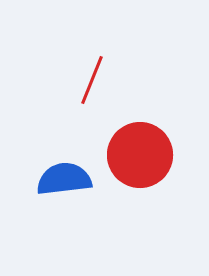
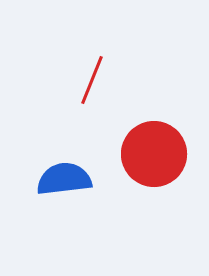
red circle: moved 14 px right, 1 px up
